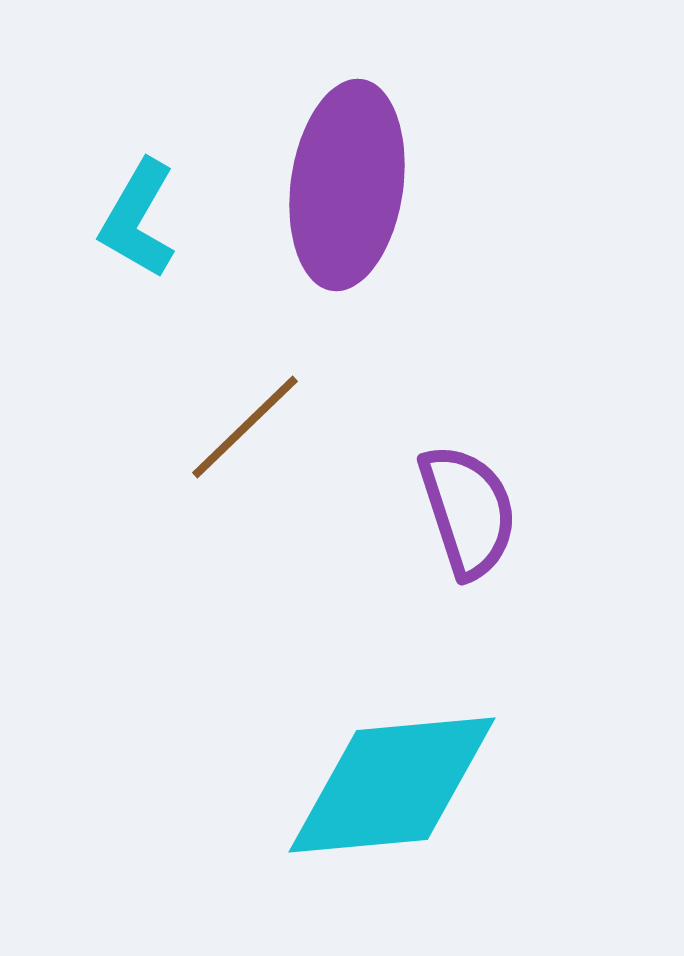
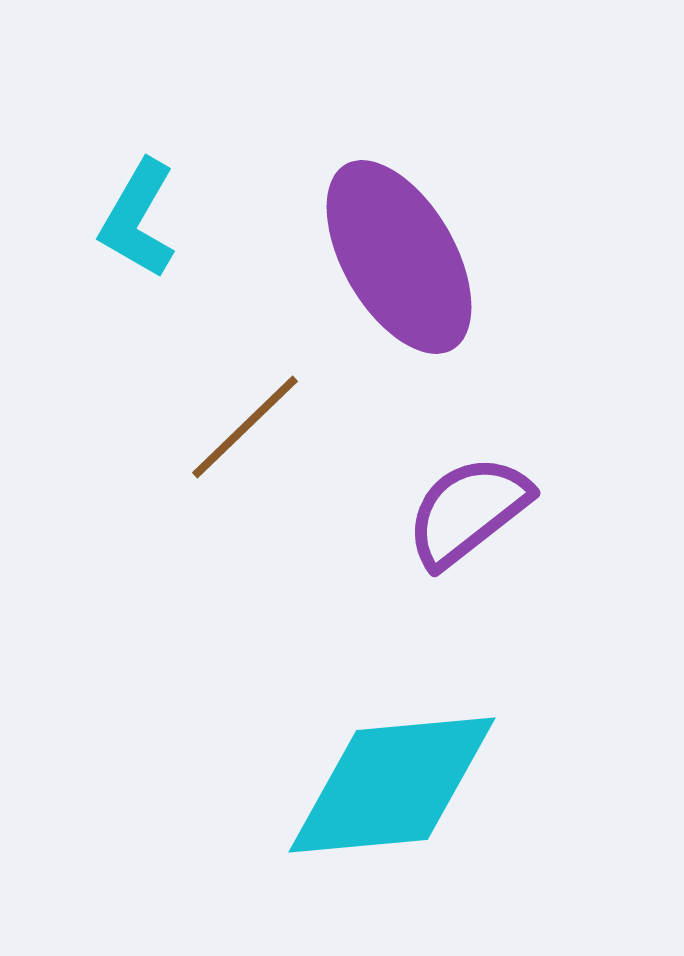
purple ellipse: moved 52 px right, 72 px down; rotated 38 degrees counterclockwise
purple semicircle: rotated 110 degrees counterclockwise
